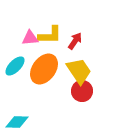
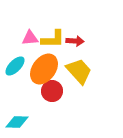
yellow L-shape: moved 3 px right, 4 px down
red arrow: rotated 60 degrees clockwise
yellow trapezoid: rotated 8 degrees counterclockwise
red circle: moved 30 px left
